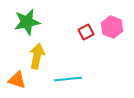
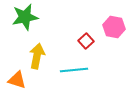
green star: moved 2 px left, 5 px up
pink hexagon: moved 2 px right; rotated 10 degrees counterclockwise
red square: moved 9 px down; rotated 14 degrees counterclockwise
cyan line: moved 6 px right, 9 px up
